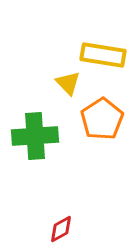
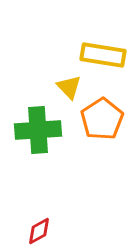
yellow triangle: moved 1 px right, 4 px down
green cross: moved 3 px right, 6 px up
red diamond: moved 22 px left, 2 px down
